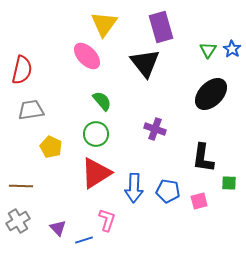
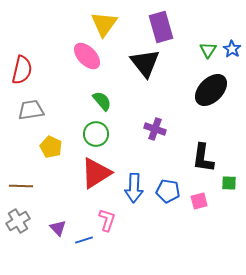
black ellipse: moved 4 px up
